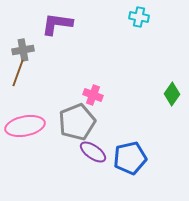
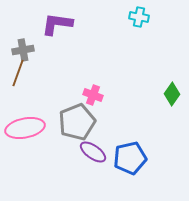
pink ellipse: moved 2 px down
